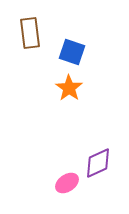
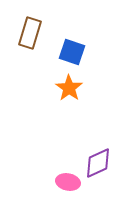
brown rectangle: rotated 24 degrees clockwise
pink ellipse: moved 1 px right, 1 px up; rotated 45 degrees clockwise
